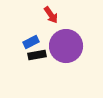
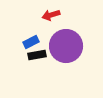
red arrow: rotated 108 degrees clockwise
